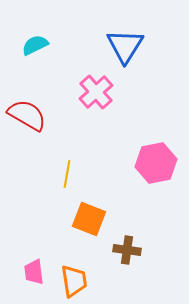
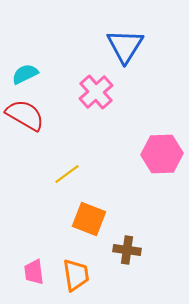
cyan semicircle: moved 10 px left, 29 px down
red semicircle: moved 2 px left
pink hexagon: moved 6 px right, 9 px up; rotated 9 degrees clockwise
yellow line: rotated 44 degrees clockwise
orange trapezoid: moved 2 px right, 6 px up
